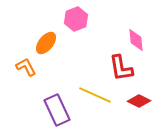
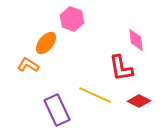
pink hexagon: moved 4 px left; rotated 20 degrees counterclockwise
orange L-shape: moved 2 px right, 2 px up; rotated 30 degrees counterclockwise
